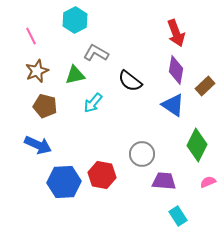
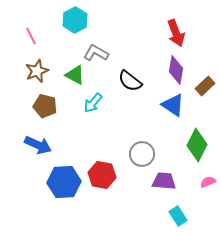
green triangle: rotated 40 degrees clockwise
